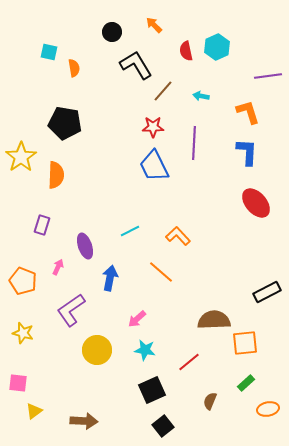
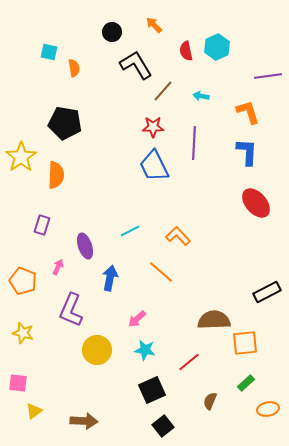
purple L-shape at (71, 310): rotated 32 degrees counterclockwise
